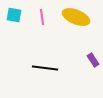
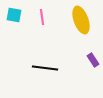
yellow ellipse: moved 5 px right, 3 px down; rotated 48 degrees clockwise
